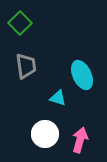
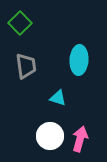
cyan ellipse: moved 3 px left, 15 px up; rotated 28 degrees clockwise
white circle: moved 5 px right, 2 px down
pink arrow: moved 1 px up
